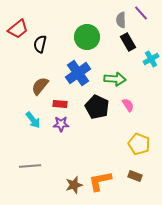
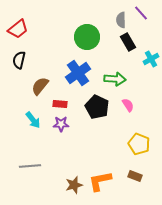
black semicircle: moved 21 px left, 16 px down
